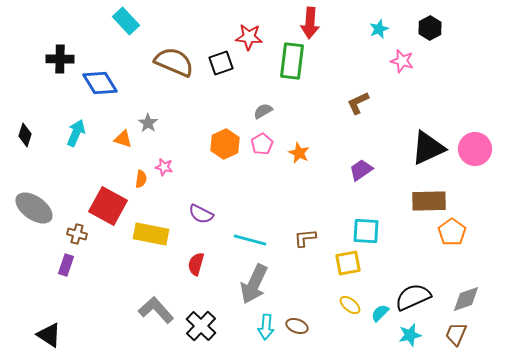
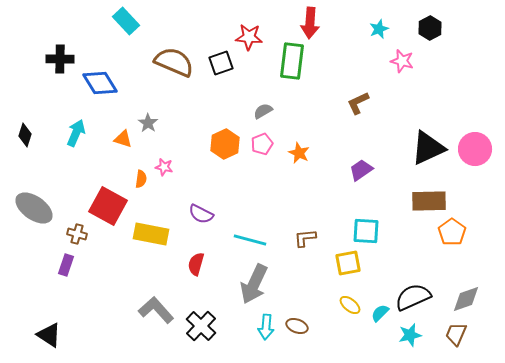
pink pentagon at (262, 144): rotated 10 degrees clockwise
